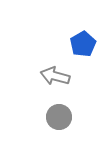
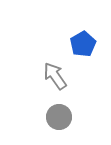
gray arrow: rotated 40 degrees clockwise
